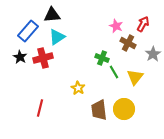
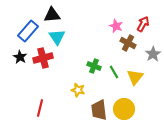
cyan triangle: rotated 30 degrees counterclockwise
green cross: moved 8 px left, 8 px down
yellow star: moved 2 px down; rotated 16 degrees counterclockwise
